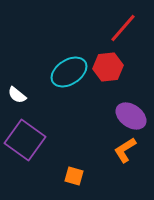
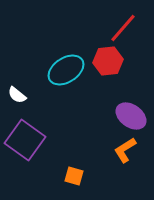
red hexagon: moved 6 px up
cyan ellipse: moved 3 px left, 2 px up
